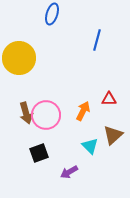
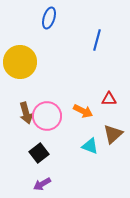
blue ellipse: moved 3 px left, 4 px down
yellow circle: moved 1 px right, 4 px down
orange arrow: rotated 90 degrees clockwise
pink circle: moved 1 px right, 1 px down
brown triangle: moved 1 px up
cyan triangle: rotated 24 degrees counterclockwise
black square: rotated 18 degrees counterclockwise
purple arrow: moved 27 px left, 12 px down
